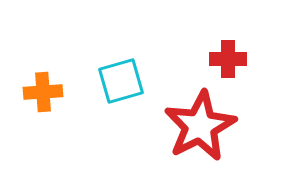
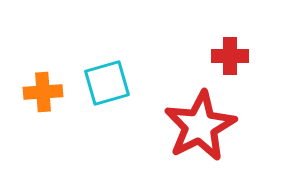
red cross: moved 2 px right, 3 px up
cyan square: moved 14 px left, 2 px down
